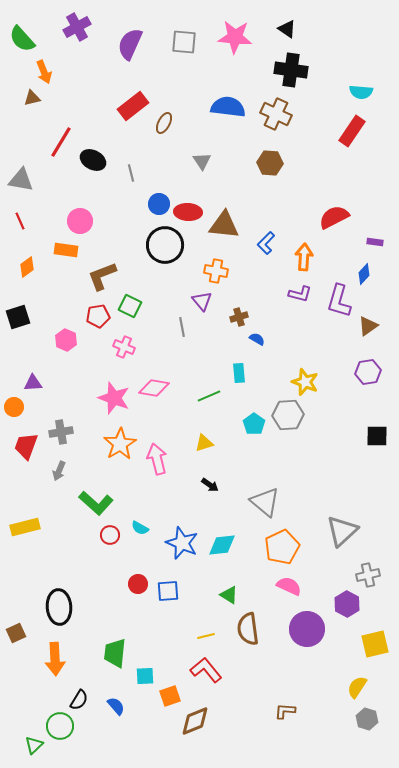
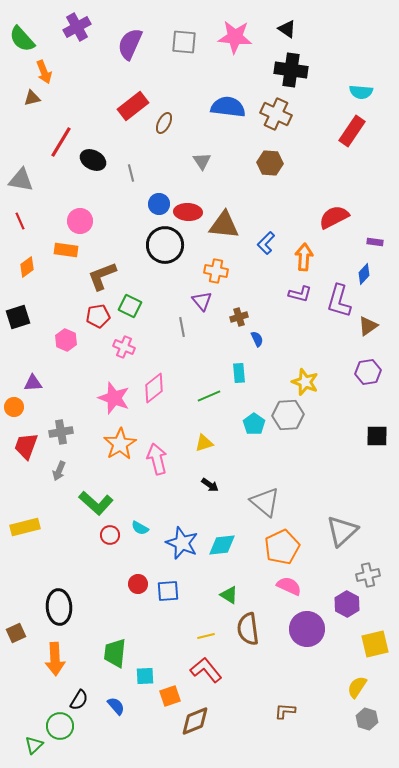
blue semicircle at (257, 339): rotated 35 degrees clockwise
pink diamond at (154, 388): rotated 48 degrees counterclockwise
